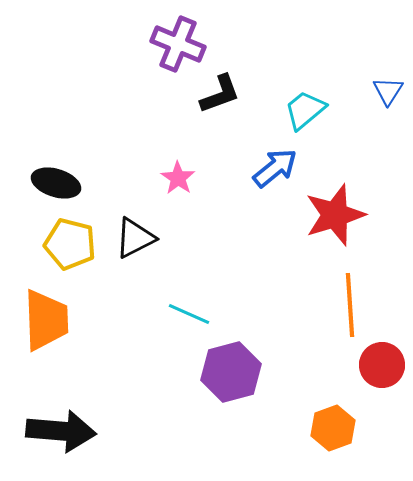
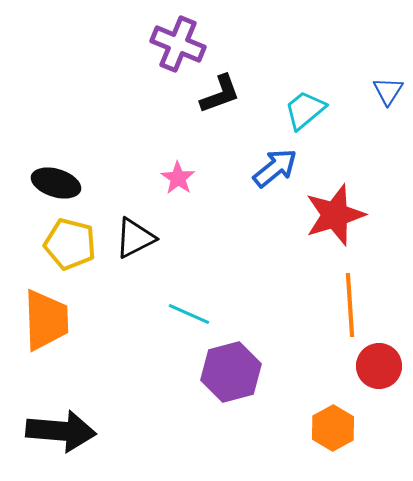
red circle: moved 3 px left, 1 px down
orange hexagon: rotated 9 degrees counterclockwise
